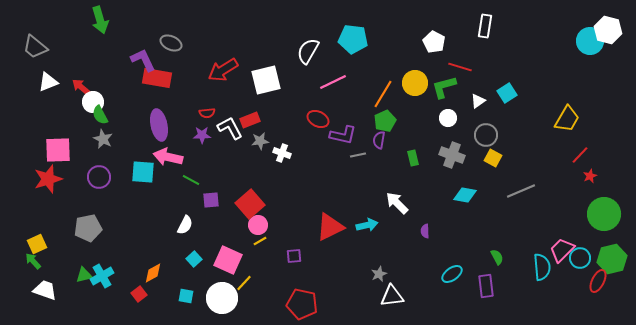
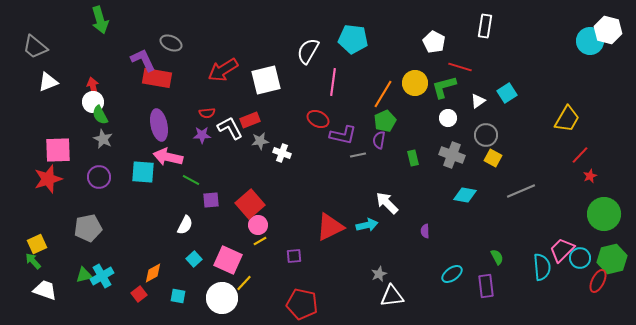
pink line at (333, 82): rotated 56 degrees counterclockwise
red arrow at (81, 87): moved 12 px right; rotated 36 degrees clockwise
white arrow at (397, 203): moved 10 px left
cyan square at (186, 296): moved 8 px left
